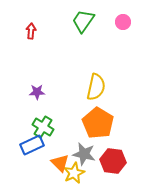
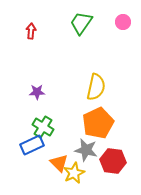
green trapezoid: moved 2 px left, 2 px down
orange pentagon: rotated 16 degrees clockwise
gray star: moved 2 px right, 4 px up
orange triangle: moved 1 px left
